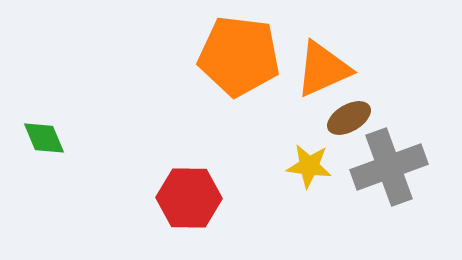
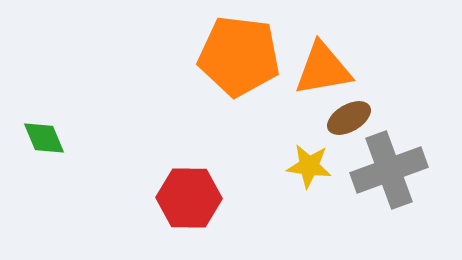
orange triangle: rotated 14 degrees clockwise
gray cross: moved 3 px down
